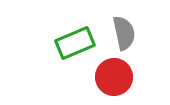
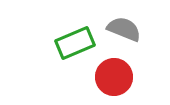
gray semicircle: moved 4 px up; rotated 56 degrees counterclockwise
